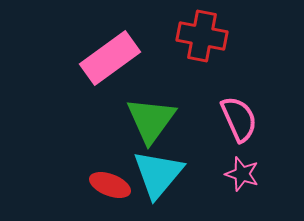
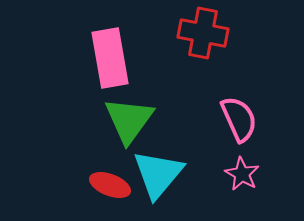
red cross: moved 1 px right, 3 px up
pink rectangle: rotated 64 degrees counterclockwise
green triangle: moved 22 px left
pink star: rotated 12 degrees clockwise
